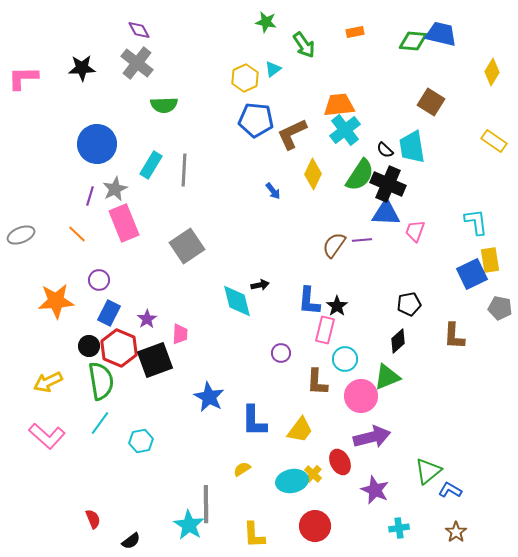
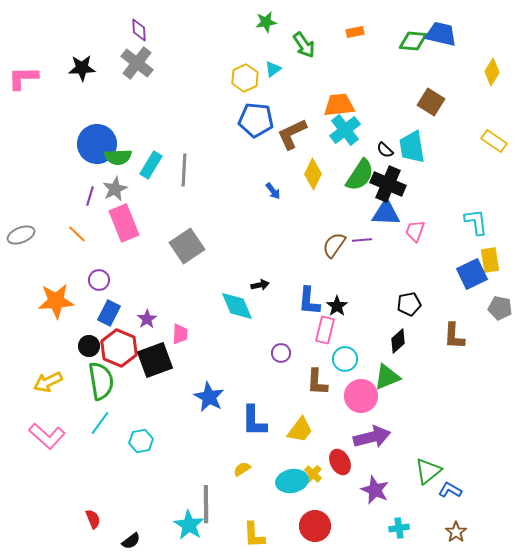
green star at (266, 22): rotated 20 degrees counterclockwise
purple diamond at (139, 30): rotated 25 degrees clockwise
green semicircle at (164, 105): moved 46 px left, 52 px down
cyan diamond at (237, 301): moved 5 px down; rotated 9 degrees counterclockwise
